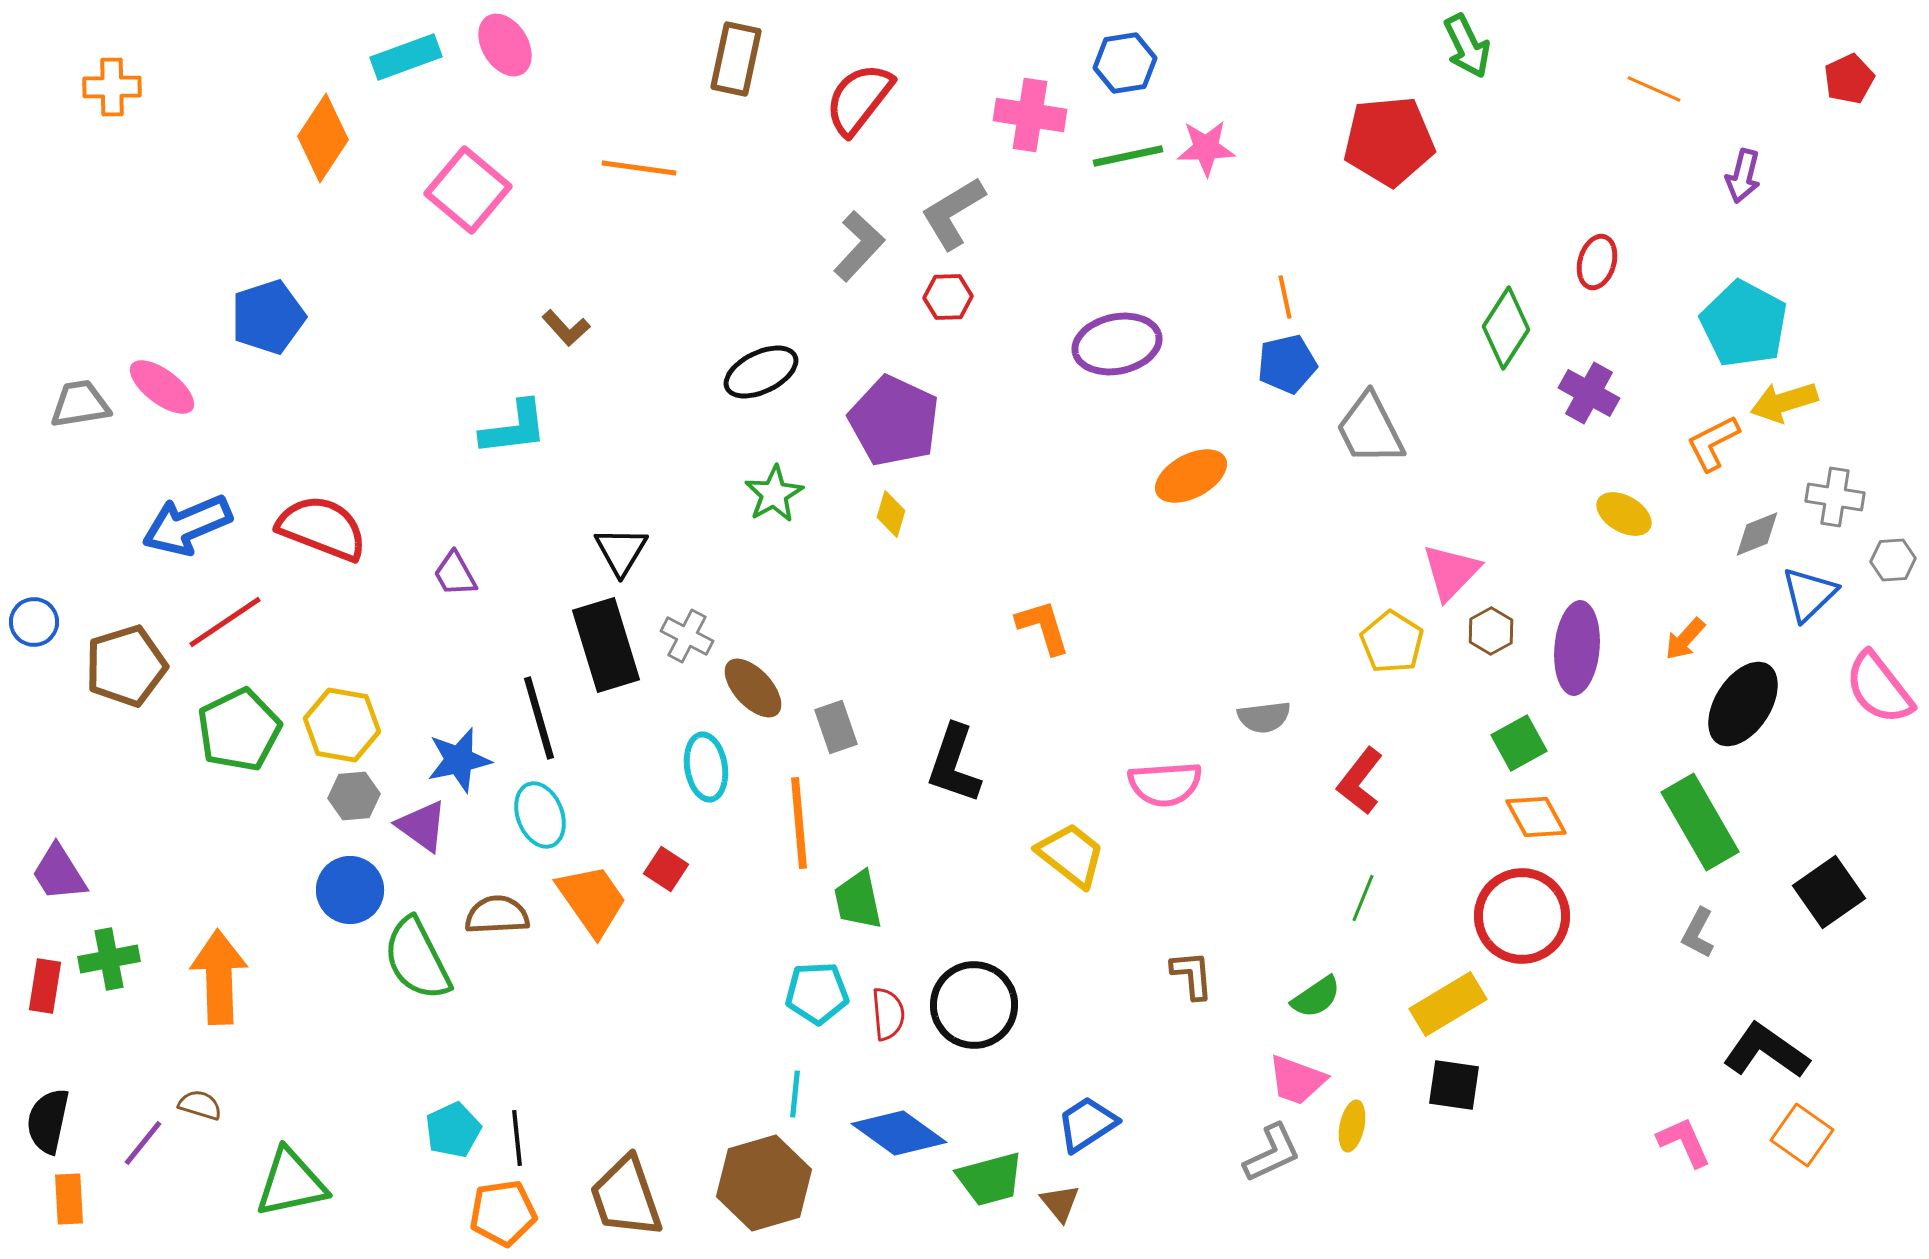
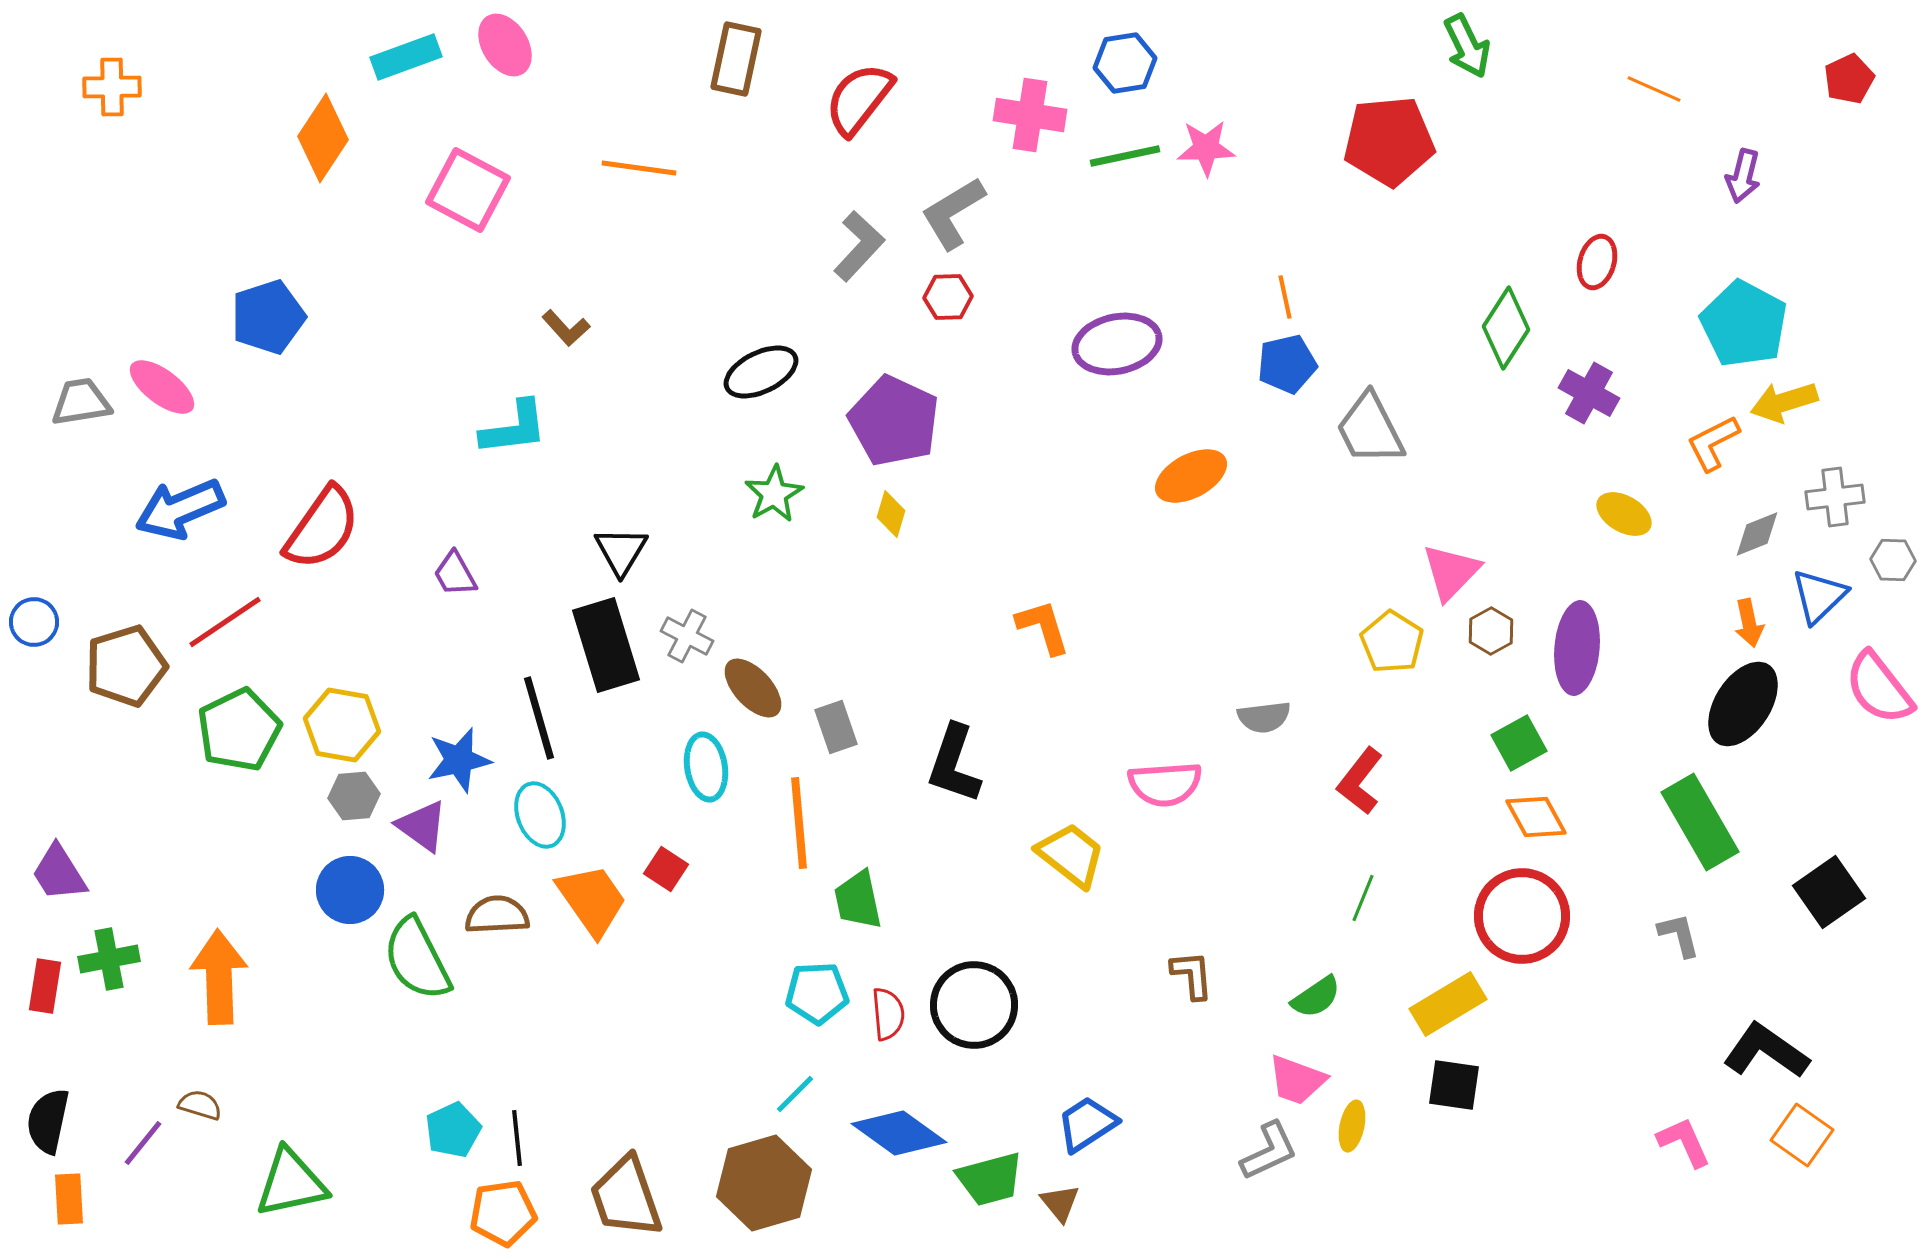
green line at (1128, 156): moved 3 px left
pink square at (468, 190): rotated 12 degrees counterclockwise
gray trapezoid at (80, 404): moved 1 px right, 2 px up
gray cross at (1835, 497): rotated 16 degrees counterclockwise
blue arrow at (187, 525): moved 7 px left, 16 px up
red semicircle at (322, 528): rotated 104 degrees clockwise
gray hexagon at (1893, 560): rotated 6 degrees clockwise
blue triangle at (1809, 594): moved 10 px right, 2 px down
orange arrow at (1685, 639): moved 64 px right, 16 px up; rotated 54 degrees counterclockwise
gray L-shape at (1698, 933): moved 19 px left, 2 px down; rotated 138 degrees clockwise
cyan line at (795, 1094): rotated 39 degrees clockwise
gray L-shape at (1272, 1153): moved 3 px left, 2 px up
